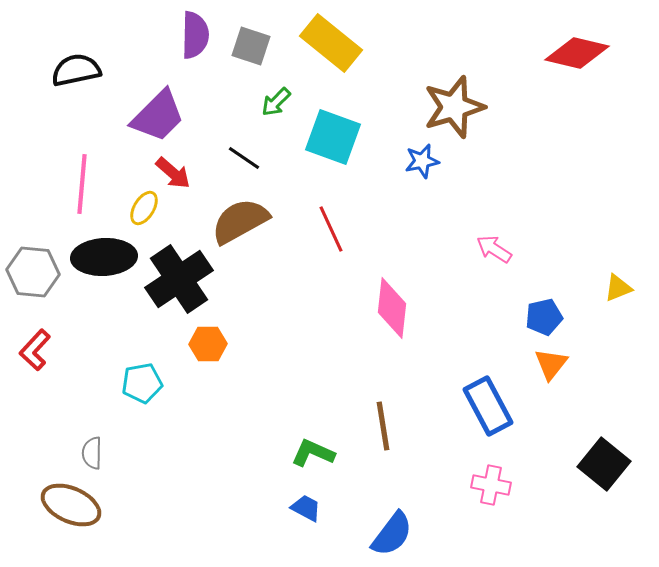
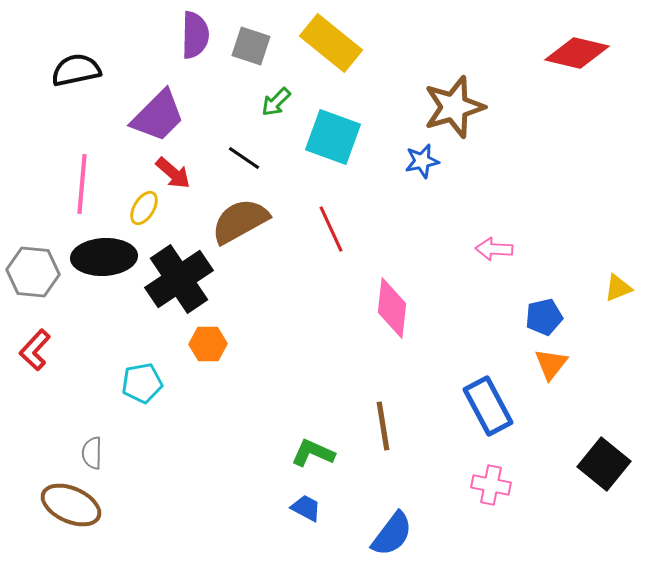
pink arrow: rotated 30 degrees counterclockwise
